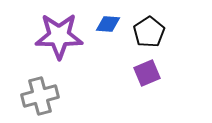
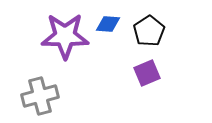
black pentagon: moved 1 px up
purple star: moved 6 px right
